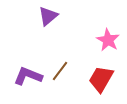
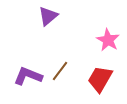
red trapezoid: moved 1 px left
